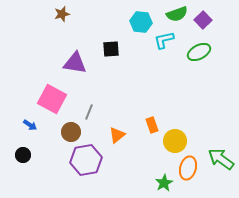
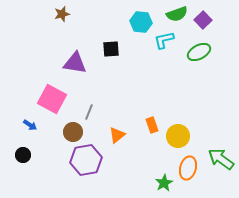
brown circle: moved 2 px right
yellow circle: moved 3 px right, 5 px up
